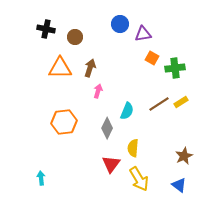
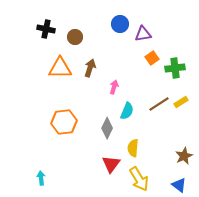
orange square: rotated 24 degrees clockwise
pink arrow: moved 16 px right, 4 px up
